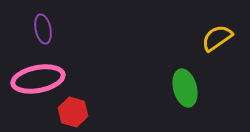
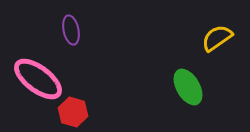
purple ellipse: moved 28 px right, 1 px down
pink ellipse: rotated 48 degrees clockwise
green ellipse: moved 3 px right, 1 px up; rotated 15 degrees counterclockwise
